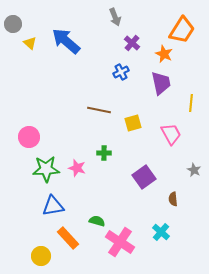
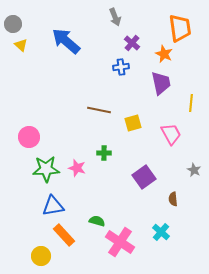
orange trapezoid: moved 2 px left, 2 px up; rotated 40 degrees counterclockwise
yellow triangle: moved 9 px left, 2 px down
blue cross: moved 5 px up; rotated 21 degrees clockwise
orange rectangle: moved 4 px left, 3 px up
